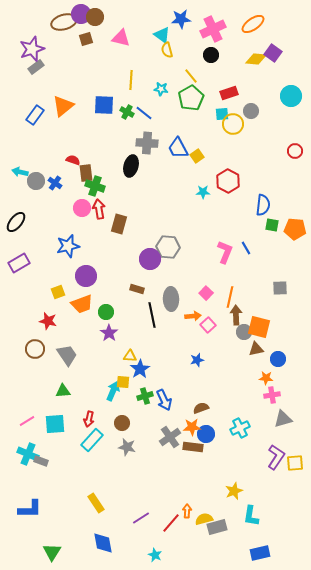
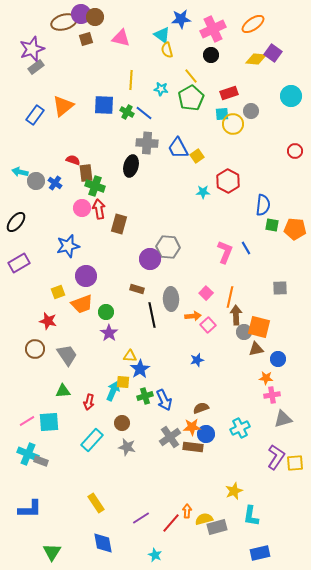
red arrow at (89, 419): moved 17 px up
cyan square at (55, 424): moved 6 px left, 2 px up
